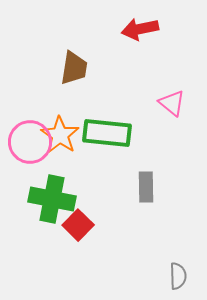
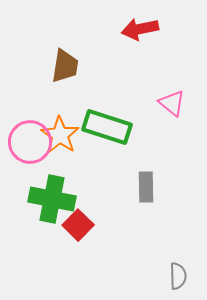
brown trapezoid: moved 9 px left, 2 px up
green rectangle: moved 6 px up; rotated 12 degrees clockwise
